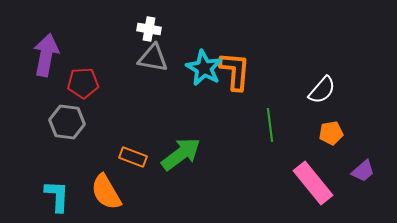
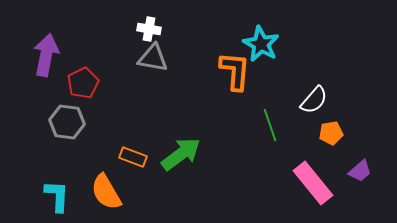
cyan star: moved 57 px right, 24 px up
red pentagon: rotated 24 degrees counterclockwise
white semicircle: moved 8 px left, 10 px down
green line: rotated 12 degrees counterclockwise
purple trapezoid: moved 3 px left
